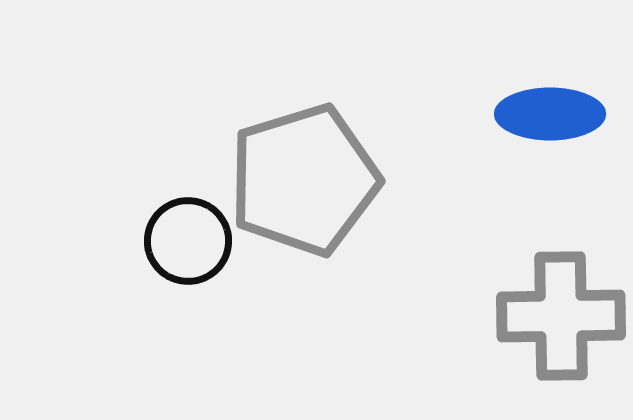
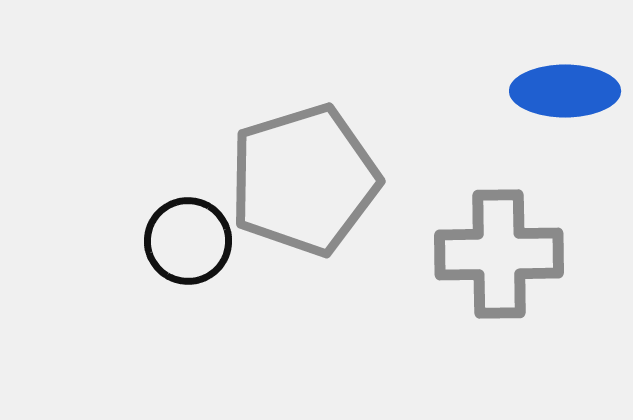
blue ellipse: moved 15 px right, 23 px up
gray cross: moved 62 px left, 62 px up
